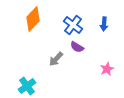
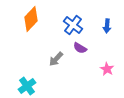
orange diamond: moved 2 px left
blue arrow: moved 3 px right, 2 px down
purple semicircle: moved 3 px right, 1 px down
pink star: rotated 16 degrees counterclockwise
